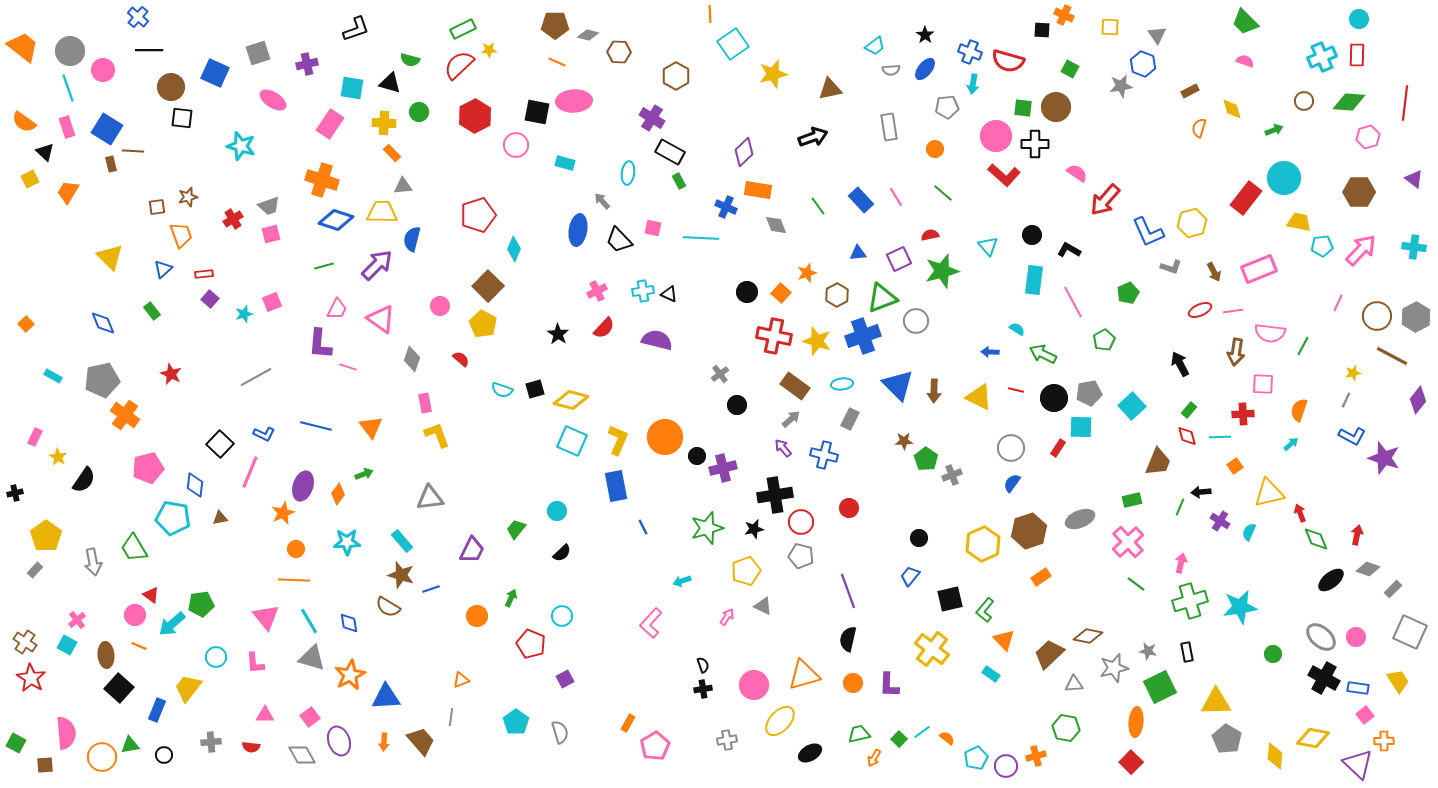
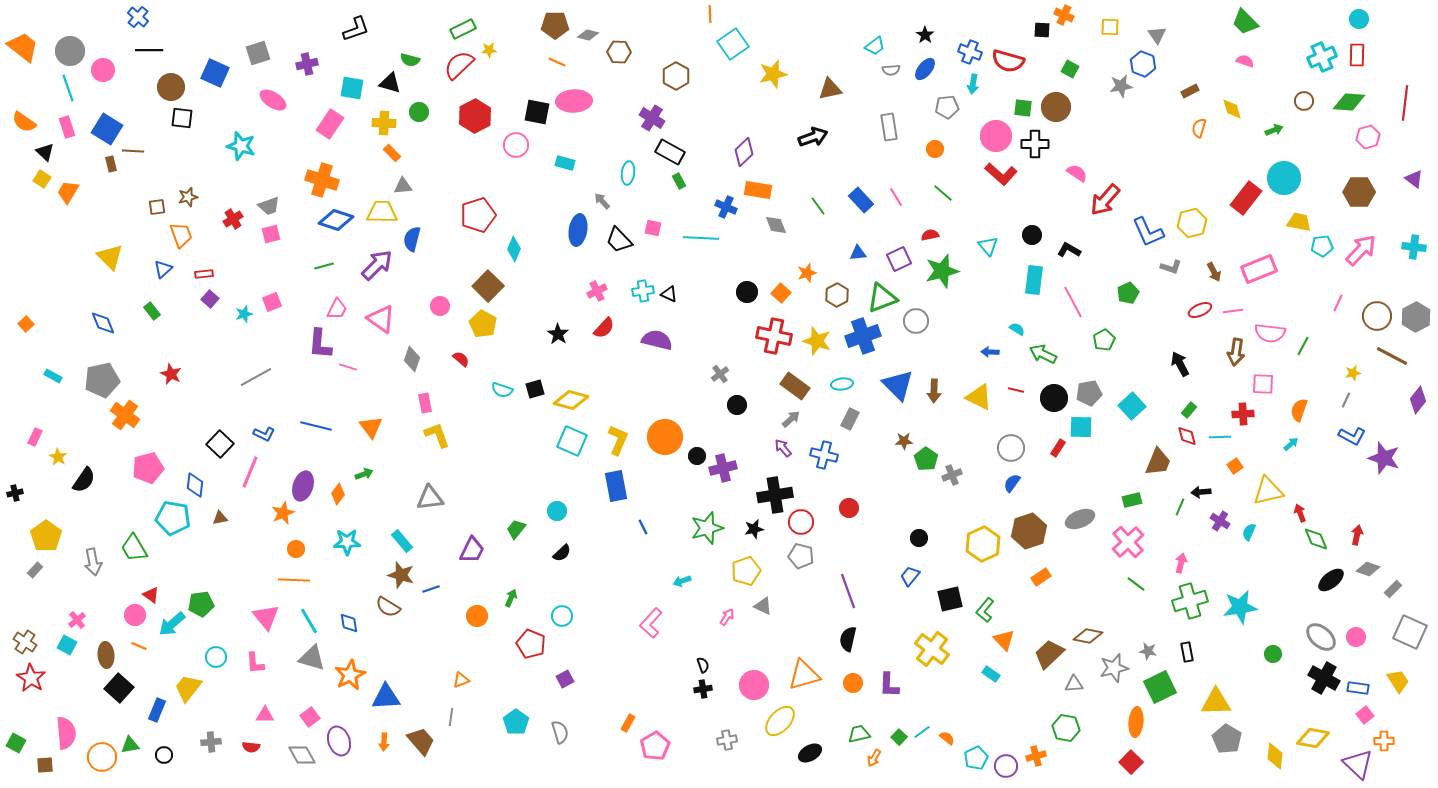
red L-shape at (1004, 175): moved 3 px left, 1 px up
yellow square at (30, 179): moved 12 px right; rotated 30 degrees counterclockwise
yellow triangle at (1269, 493): moved 1 px left, 2 px up
green square at (899, 739): moved 2 px up
